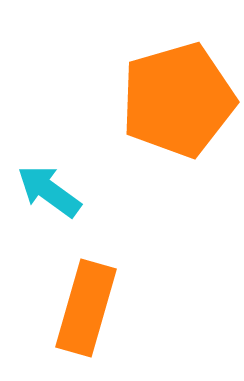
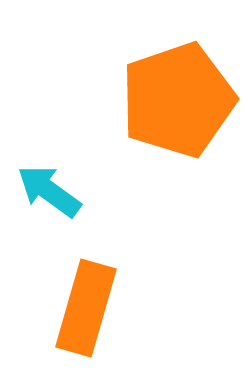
orange pentagon: rotated 3 degrees counterclockwise
